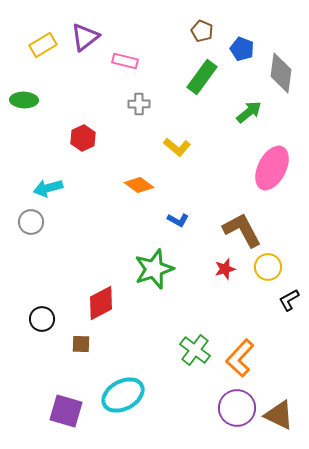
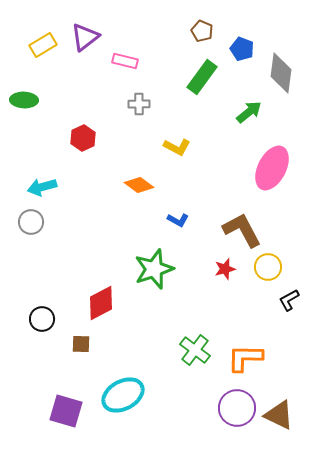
yellow L-shape: rotated 12 degrees counterclockwise
cyan arrow: moved 6 px left, 1 px up
orange L-shape: moved 5 px right; rotated 48 degrees clockwise
